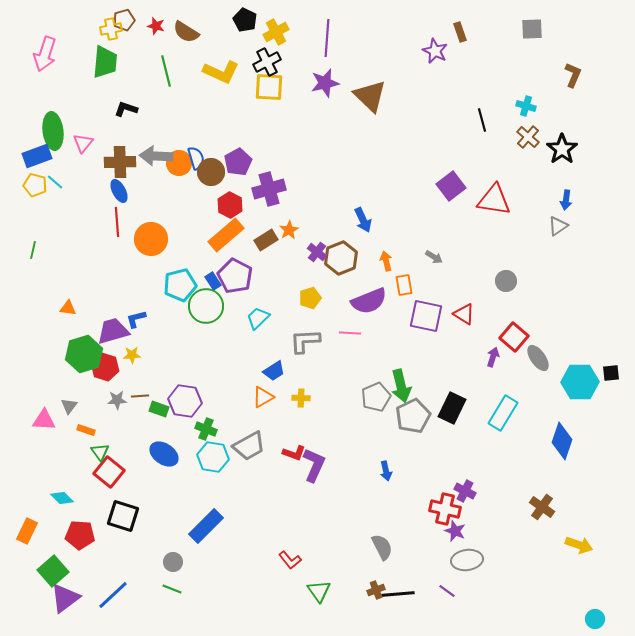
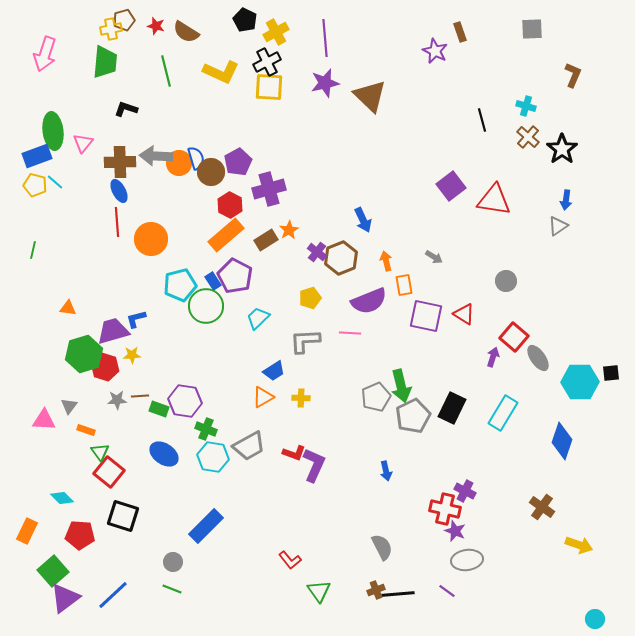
purple line at (327, 38): moved 2 px left; rotated 9 degrees counterclockwise
